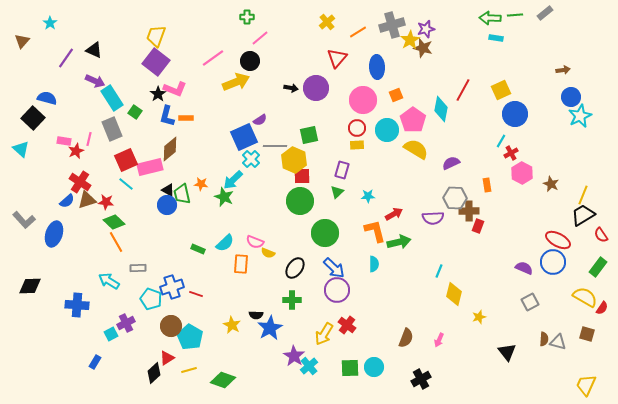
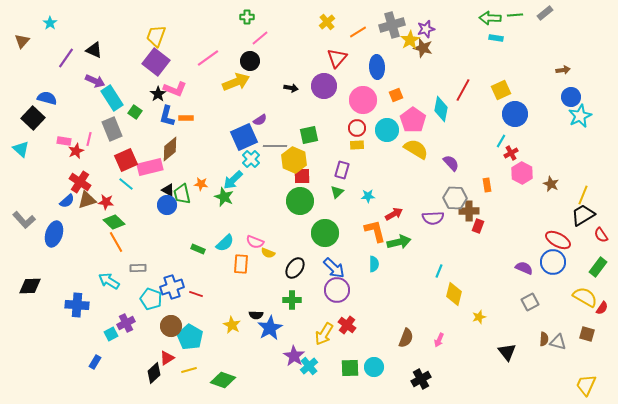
pink line at (213, 58): moved 5 px left
purple circle at (316, 88): moved 8 px right, 2 px up
purple semicircle at (451, 163): rotated 72 degrees clockwise
